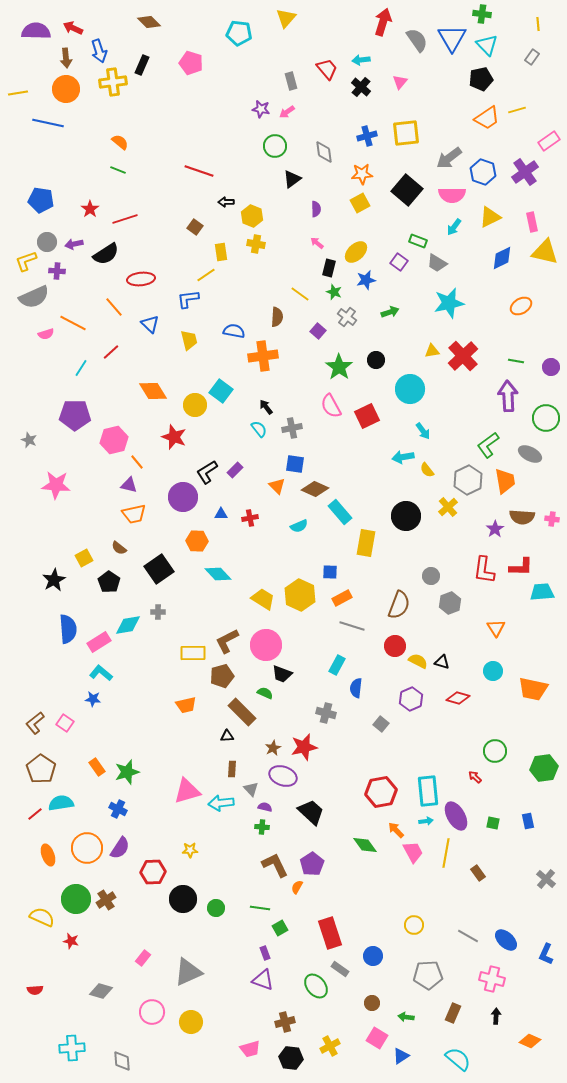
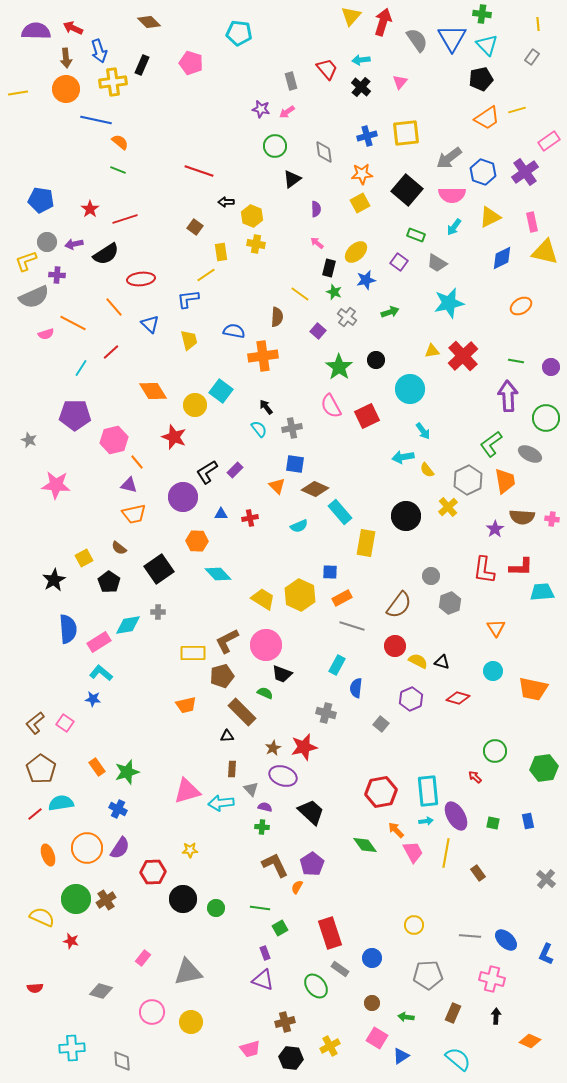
yellow triangle at (286, 18): moved 65 px right, 2 px up
blue line at (48, 123): moved 48 px right, 3 px up
green rectangle at (418, 241): moved 2 px left, 6 px up
purple cross at (57, 271): moved 4 px down
green L-shape at (488, 445): moved 3 px right, 1 px up
brown semicircle at (399, 605): rotated 16 degrees clockwise
gray line at (468, 936): moved 2 px right; rotated 25 degrees counterclockwise
blue circle at (373, 956): moved 1 px left, 2 px down
gray triangle at (188, 972): rotated 12 degrees clockwise
red semicircle at (35, 990): moved 2 px up
